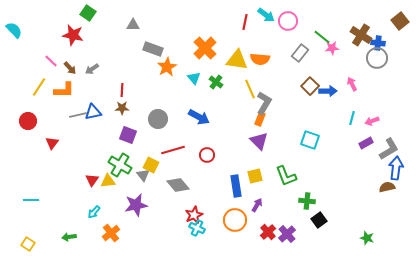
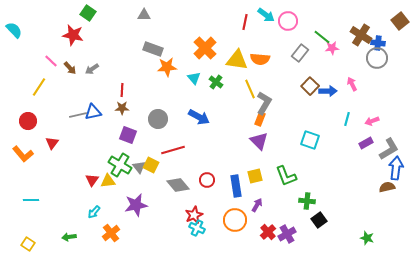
gray triangle at (133, 25): moved 11 px right, 10 px up
orange star at (167, 67): rotated 24 degrees clockwise
orange L-shape at (64, 90): moved 41 px left, 64 px down; rotated 50 degrees clockwise
cyan line at (352, 118): moved 5 px left, 1 px down
red circle at (207, 155): moved 25 px down
gray triangle at (143, 175): moved 4 px left, 8 px up
purple cross at (287, 234): rotated 12 degrees clockwise
